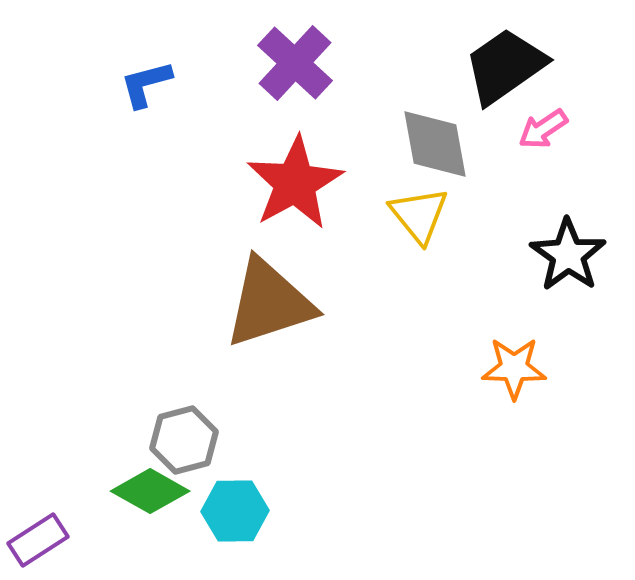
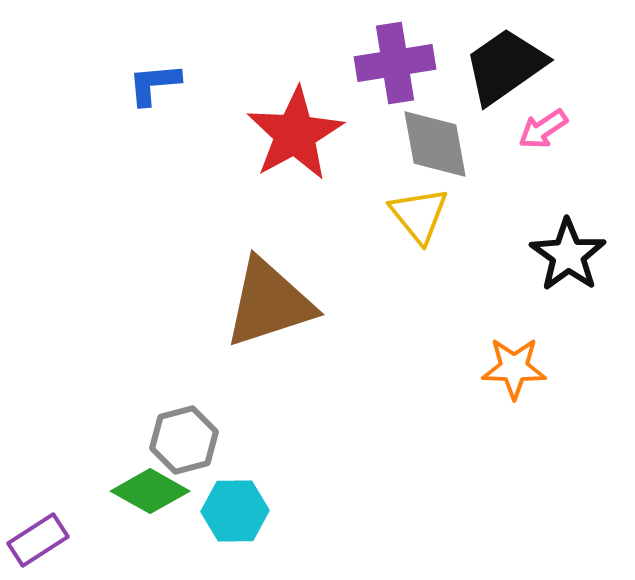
purple cross: moved 100 px right; rotated 38 degrees clockwise
blue L-shape: moved 8 px right; rotated 10 degrees clockwise
red star: moved 49 px up
